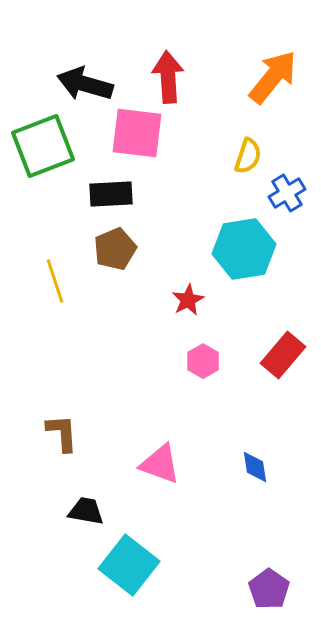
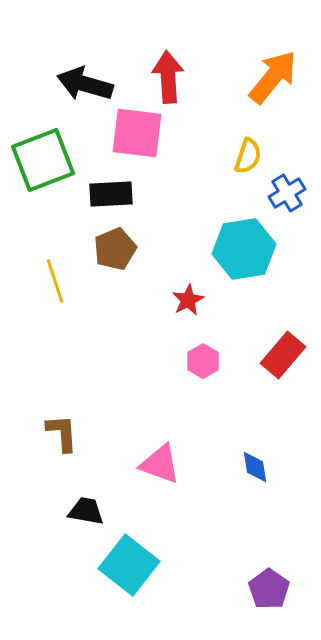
green square: moved 14 px down
